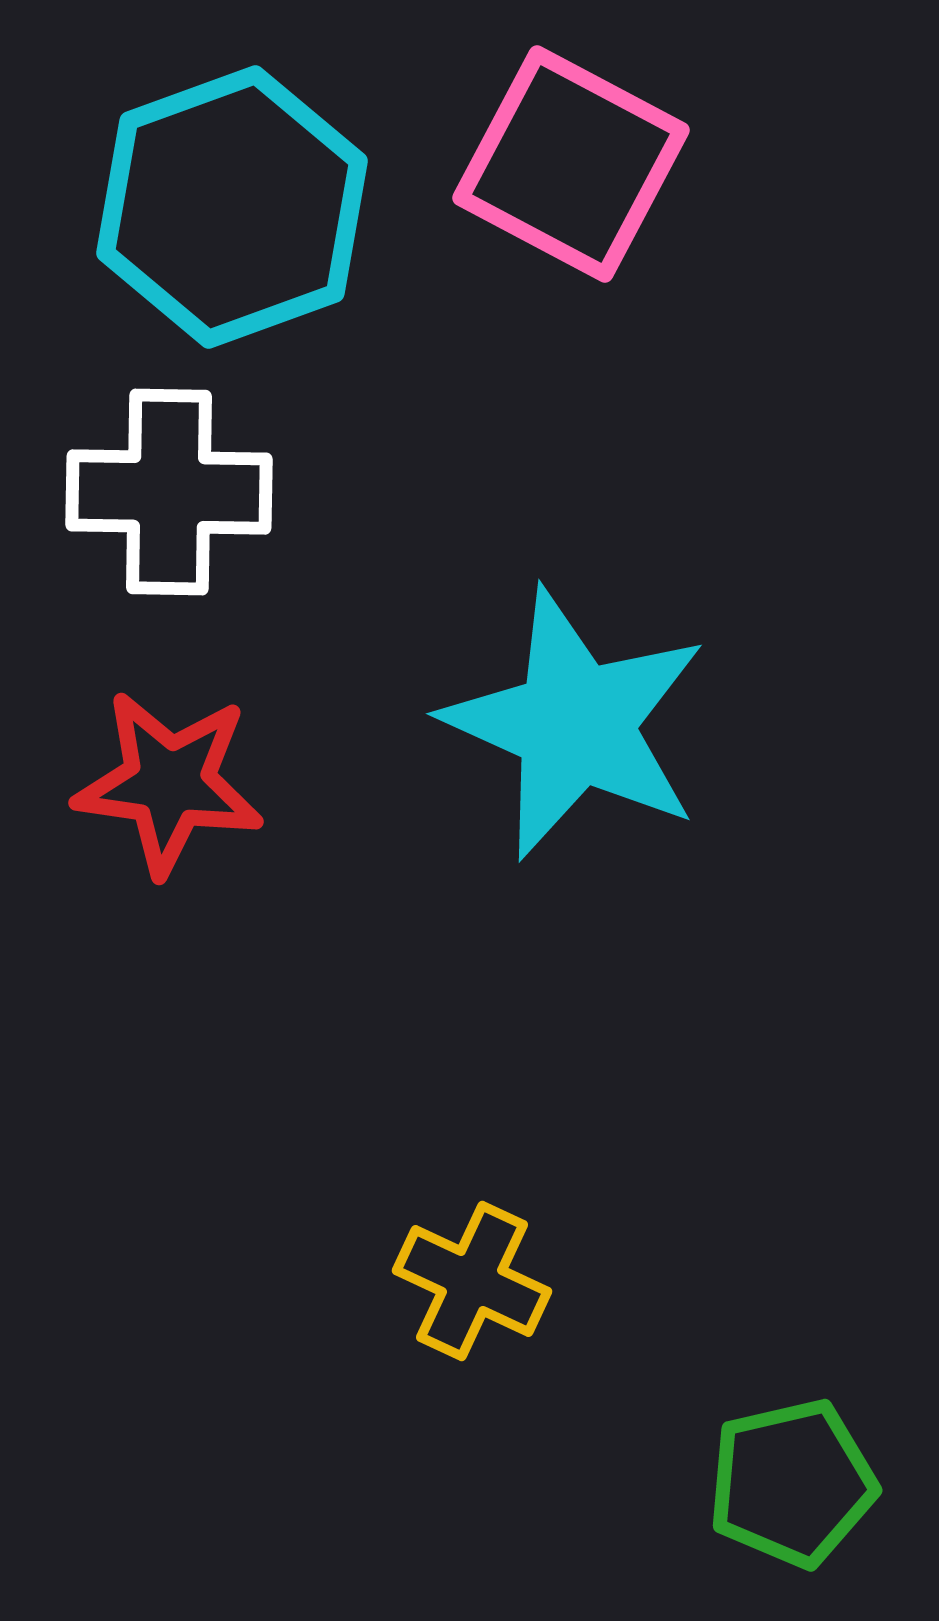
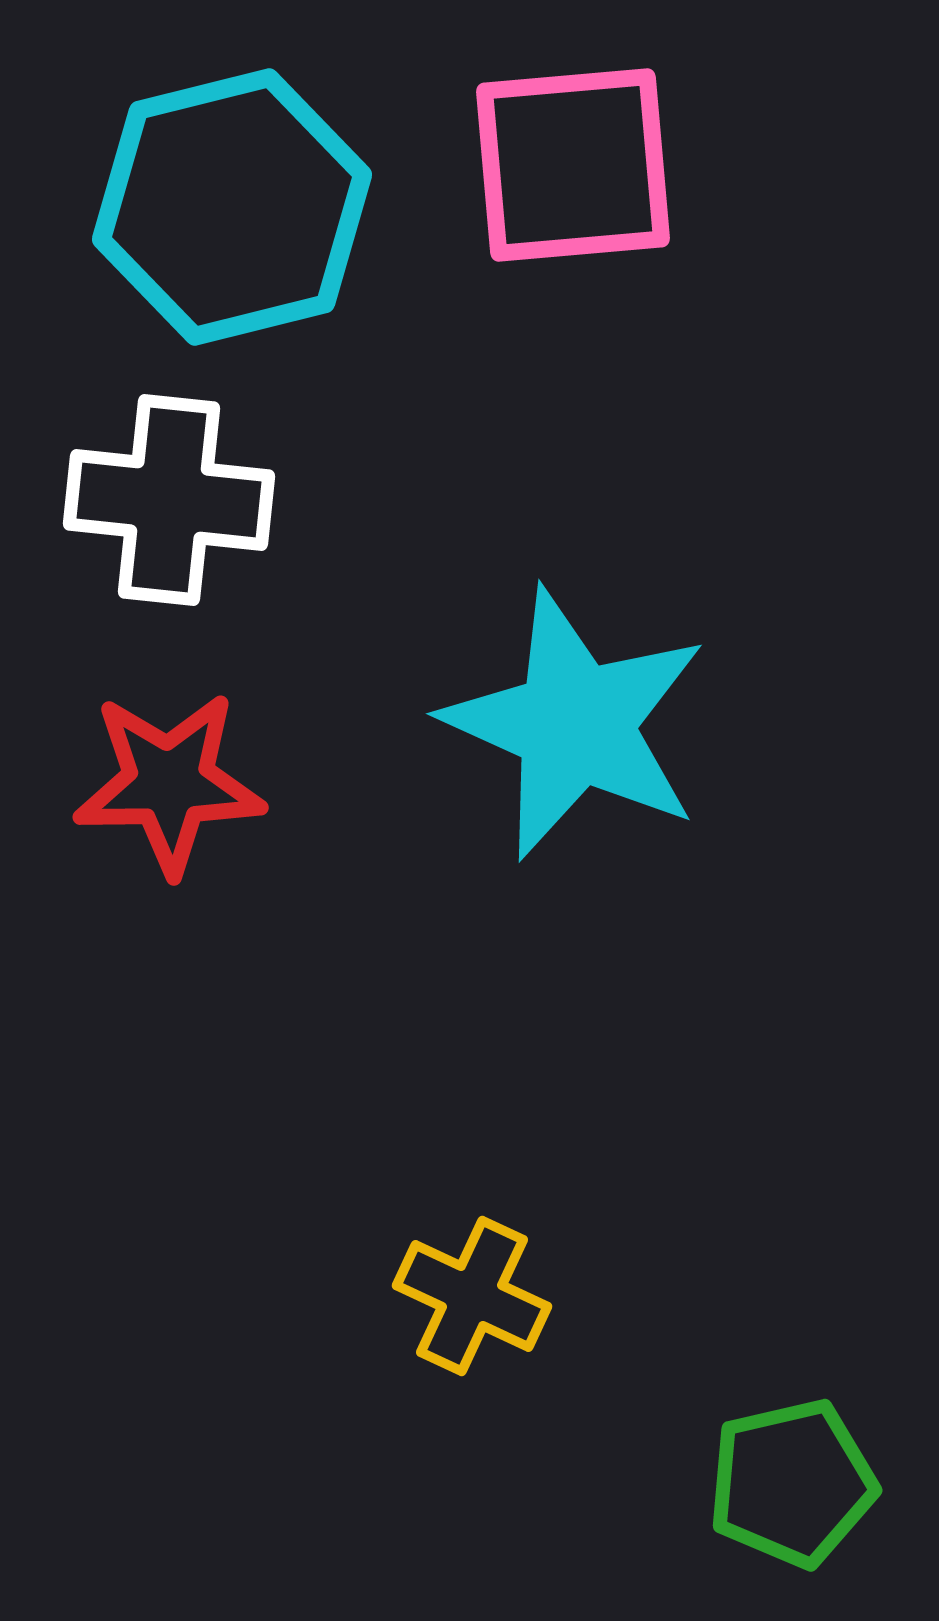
pink square: moved 2 px right, 1 px down; rotated 33 degrees counterclockwise
cyan hexagon: rotated 6 degrees clockwise
white cross: moved 8 px down; rotated 5 degrees clockwise
red star: rotated 9 degrees counterclockwise
yellow cross: moved 15 px down
